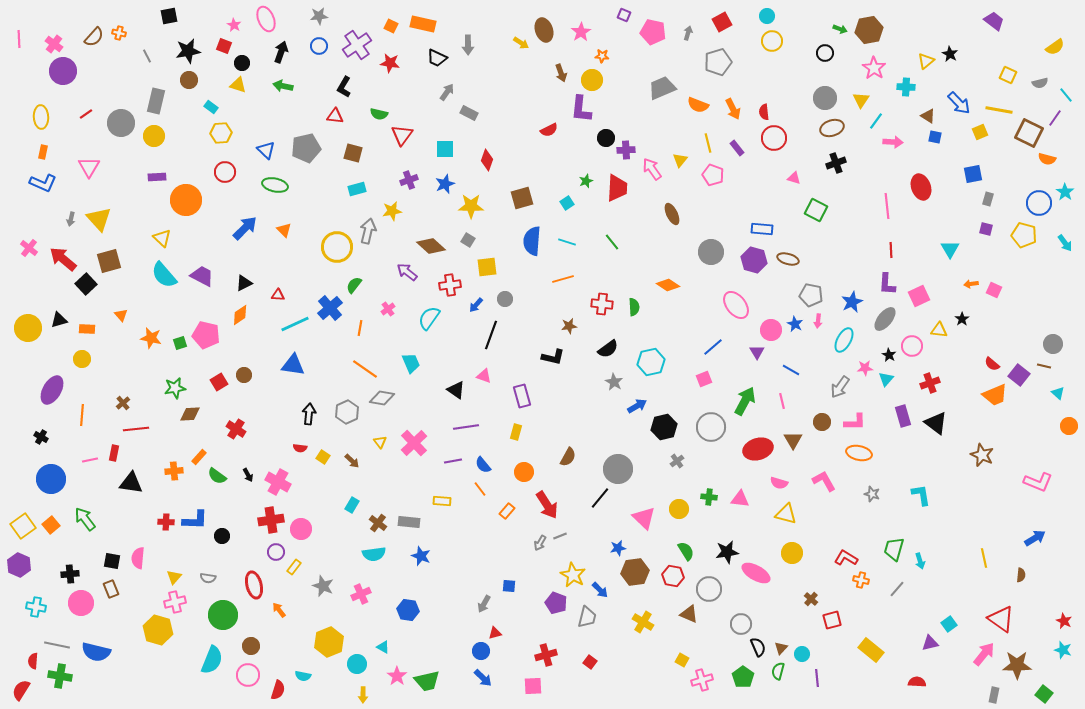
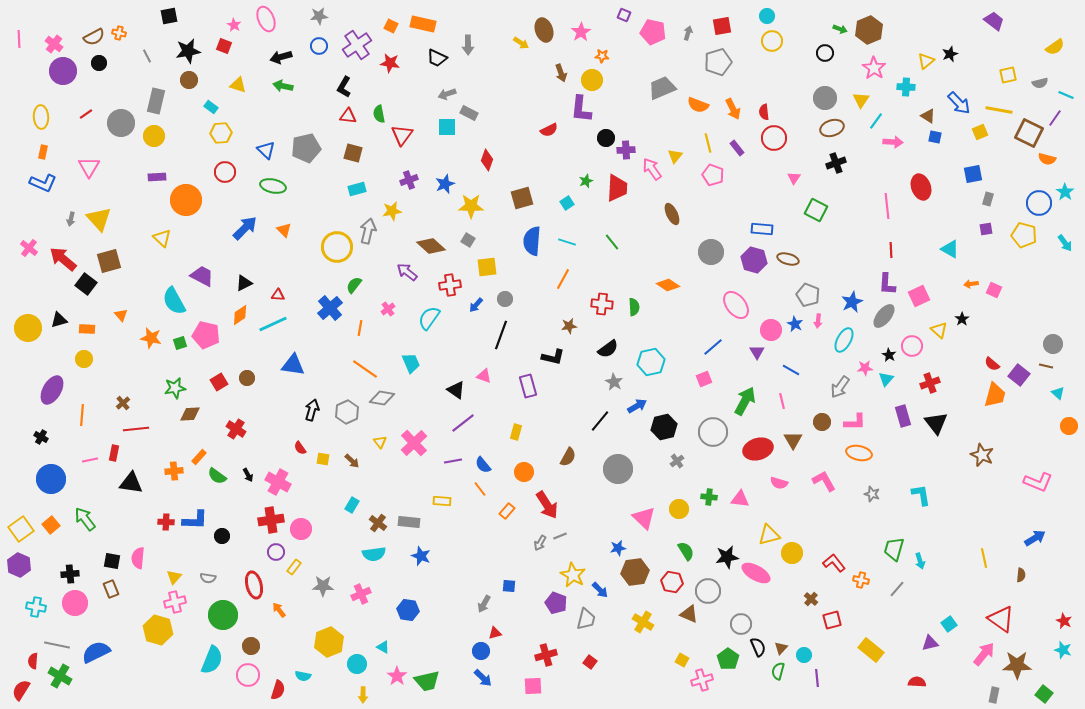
red square at (722, 22): moved 4 px down; rotated 18 degrees clockwise
brown hexagon at (869, 30): rotated 12 degrees counterclockwise
brown semicircle at (94, 37): rotated 20 degrees clockwise
black arrow at (281, 52): moved 5 px down; rotated 125 degrees counterclockwise
black star at (950, 54): rotated 21 degrees clockwise
black circle at (242, 63): moved 143 px left
yellow square at (1008, 75): rotated 36 degrees counterclockwise
gray arrow at (447, 92): moved 2 px down; rotated 144 degrees counterclockwise
cyan line at (1066, 95): rotated 28 degrees counterclockwise
green semicircle at (379, 114): rotated 66 degrees clockwise
red triangle at (335, 116): moved 13 px right
cyan square at (445, 149): moved 2 px right, 22 px up
yellow triangle at (680, 160): moved 5 px left, 4 px up
pink triangle at (794, 178): rotated 48 degrees clockwise
green ellipse at (275, 185): moved 2 px left, 1 px down
purple square at (986, 229): rotated 24 degrees counterclockwise
cyan triangle at (950, 249): rotated 30 degrees counterclockwise
cyan semicircle at (164, 275): moved 10 px right, 26 px down; rotated 12 degrees clockwise
orange line at (563, 279): rotated 45 degrees counterclockwise
black square at (86, 284): rotated 10 degrees counterclockwise
gray pentagon at (811, 295): moved 3 px left; rotated 10 degrees clockwise
gray ellipse at (885, 319): moved 1 px left, 3 px up
cyan line at (295, 324): moved 22 px left
yellow triangle at (939, 330): rotated 36 degrees clockwise
black line at (491, 335): moved 10 px right
yellow circle at (82, 359): moved 2 px right
brown line at (1044, 366): moved 2 px right
brown circle at (244, 375): moved 3 px right, 3 px down
orange trapezoid at (995, 395): rotated 52 degrees counterclockwise
purple rectangle at (522, 396): moved 6 px right, 10 px up
black arrow at (309, 414): moved 3 px right, 4 px up; rotated 10 degrees clockwise
black triangle at (936, 423): rotated 15 degrees clockwise
purple line at (466, 427): moved 3 px left, 4 px up; rotated 30 degrees counterclockwise
gray circle at (711, 427): moved 2 px right, 5 px down
red semicircle at (300, 448): rotated 48 degrees clockwise
yellow square at (323, 457): moved 2 px down; rotated 24 degrees counterclockwise
black line at (600, 498): moved 77 px up
yellow triangle at (786, 514): moved 17 px left, 21 px down; rotated 30 degrees counterclockwise
yellow square at (23, 526): moved 2 px left, 3 px down
black star at (727, 552): moved 5 px down
red L-shape at (846, 558): moved 12 px left, 5 px down; rotated 20 degrees clockwise
red hexagon at (673, 576): moved 1 px left, 6 px down
gray star at (323, 586): rotated 20 degrees counterclockwise
gray circle at (709, 589): moved 1 px left, 2 px down
pink circle at (81, 603): moved 6 px left
gray trapezoid at (587, 617): moved 1 px left, 2 px down
blue semicircle at (96, 652): rotated 140 degrees clockwise
cyan circle at (802, 654): moved 2 px right, 1 px down
green cross at (60, 676): rotated 20 degrees clockwise
green pentagon at (743, 677): moved 15 px left, 18 px up
